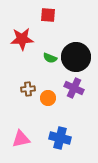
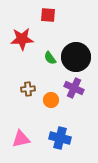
green semicircle: rotated 32 degrees clockwise
orange circle: moved 3 px right, 2 px down
